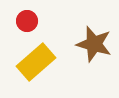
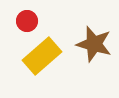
yellow rectangle: moved 6 px right, 6 px up
